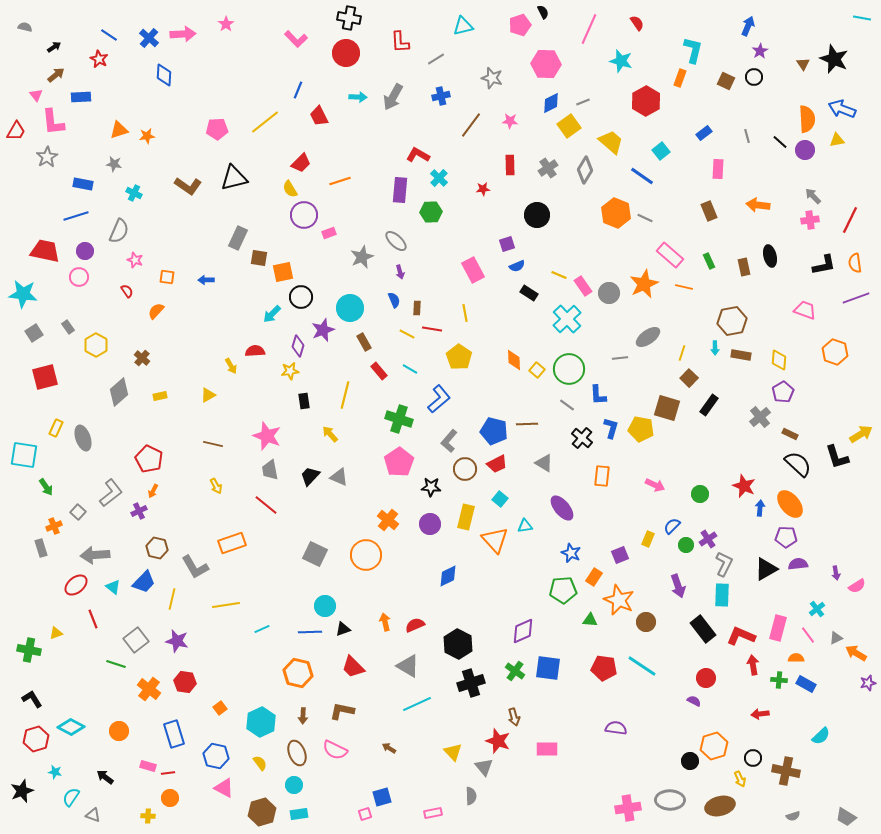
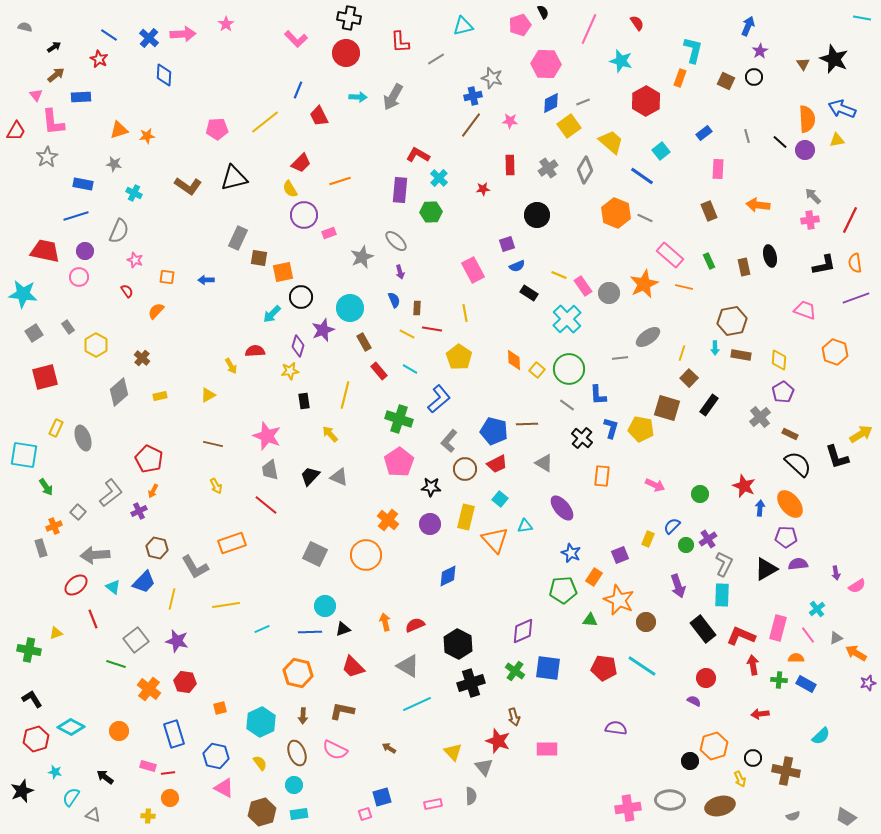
blue cross at (441, 96): moved 32 px right
orange square at (220, 708): rotated 24 degrees clockwise
pink rectangle at (433, 813): moved 9 px up
